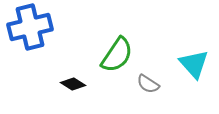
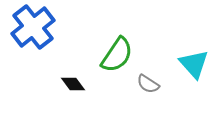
blue cross: moved 3 px right; rotated 24 degrees counterclockwise
black diamond: rotated 20 degrees clockwise
